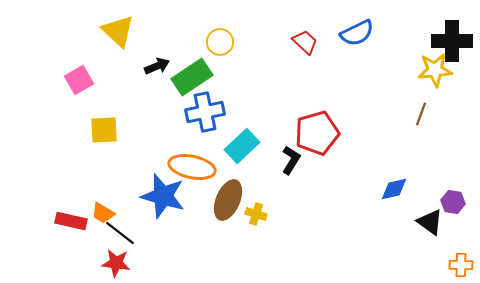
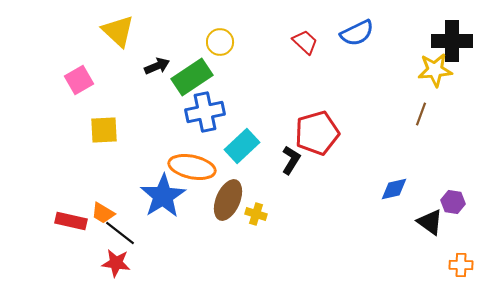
blue star: rotated 24 degrees clockwise
